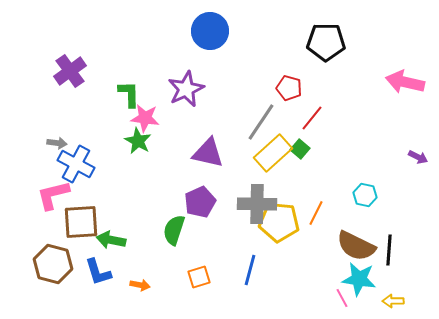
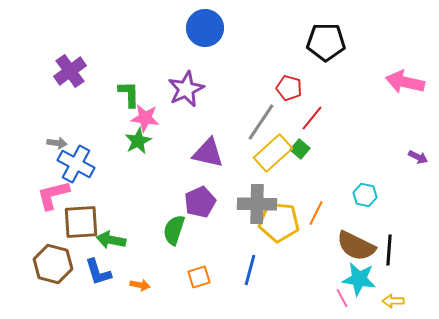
blue circle: moved 5 px left, 3 px up
green star: rotated 16 degrees clockwise
